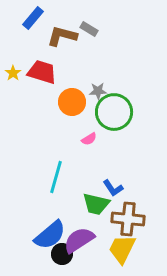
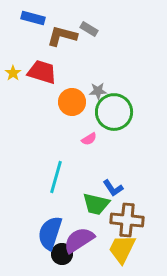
blue rectangle: rotated 65 degrees clockwise
brown cross: moved 1 px left, 1 px down
blue semicircle: moved 2 px up; rotated 148 degrees clockwise
